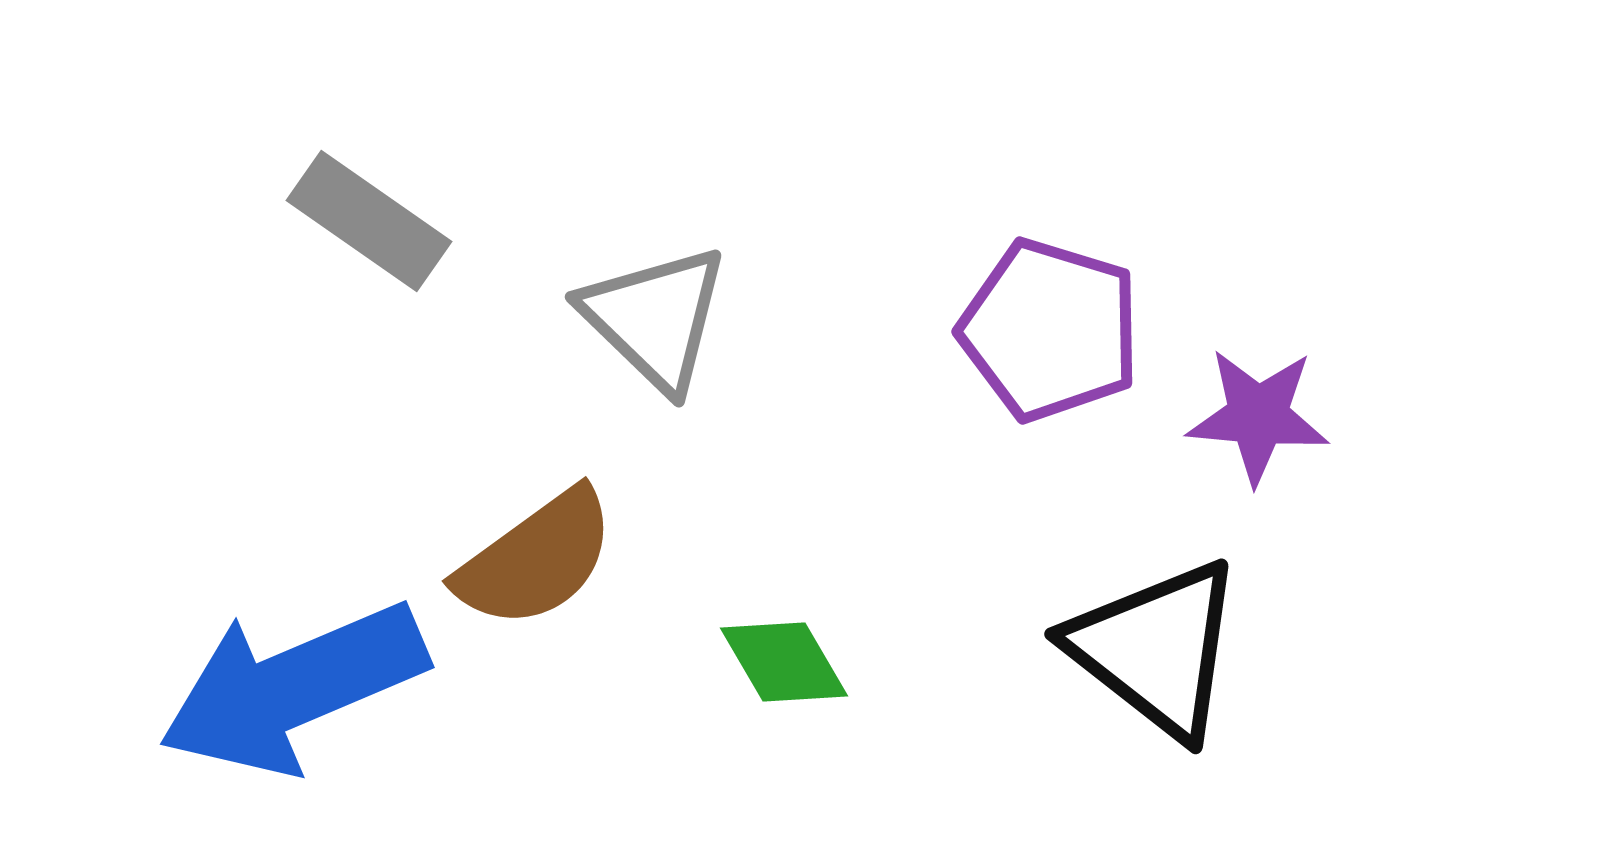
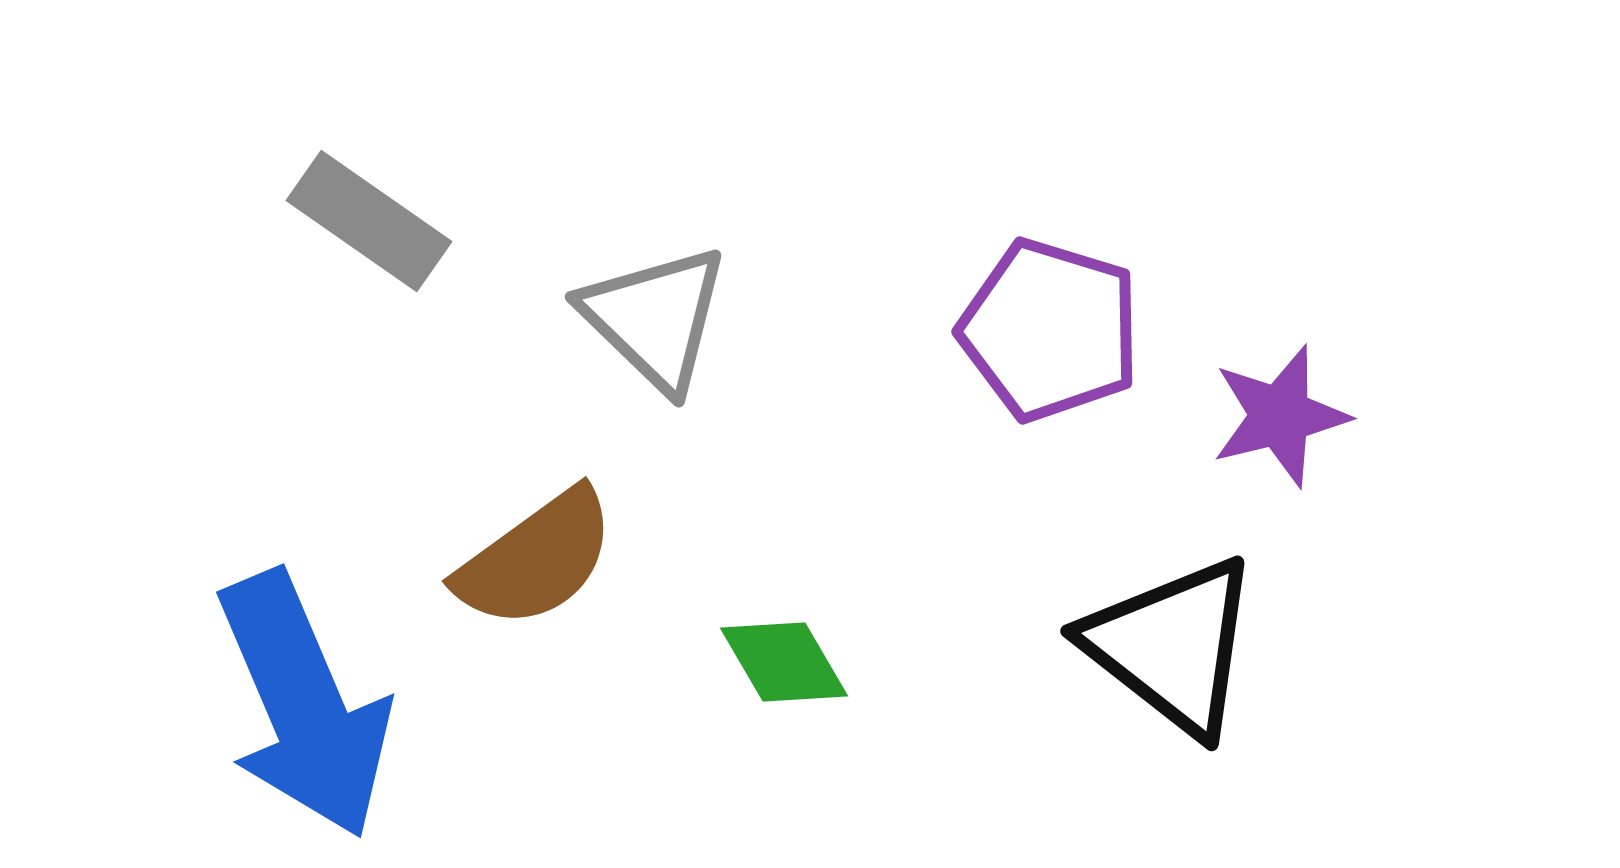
purple star: moved 22 px right; rotated 19 degrees counterclockwise
black triangle: moved 16 px right, 3 px up
blue arrow: moved 11 px right, 17 px down; rotated 90 degrees counterclockwise
